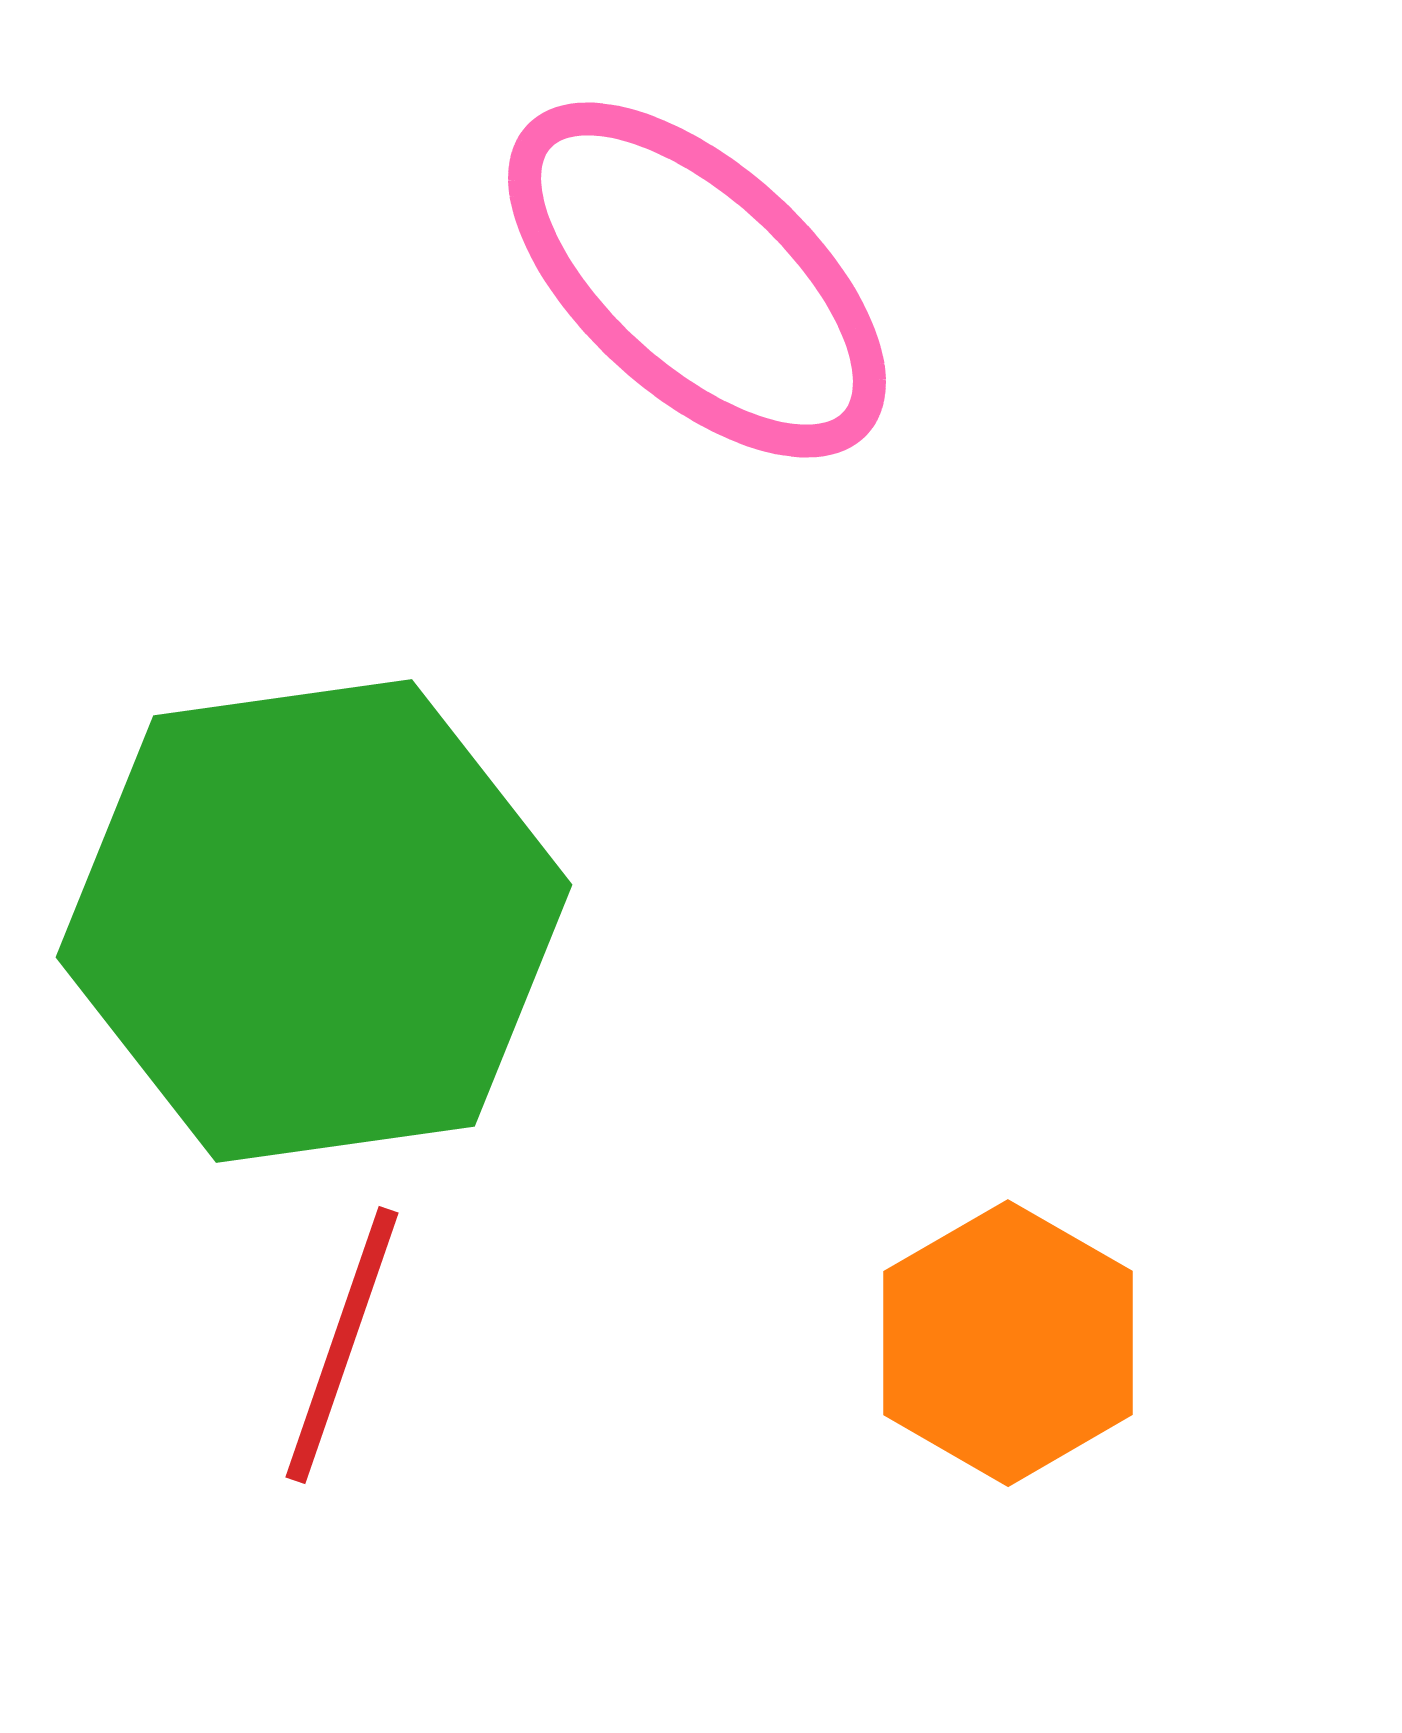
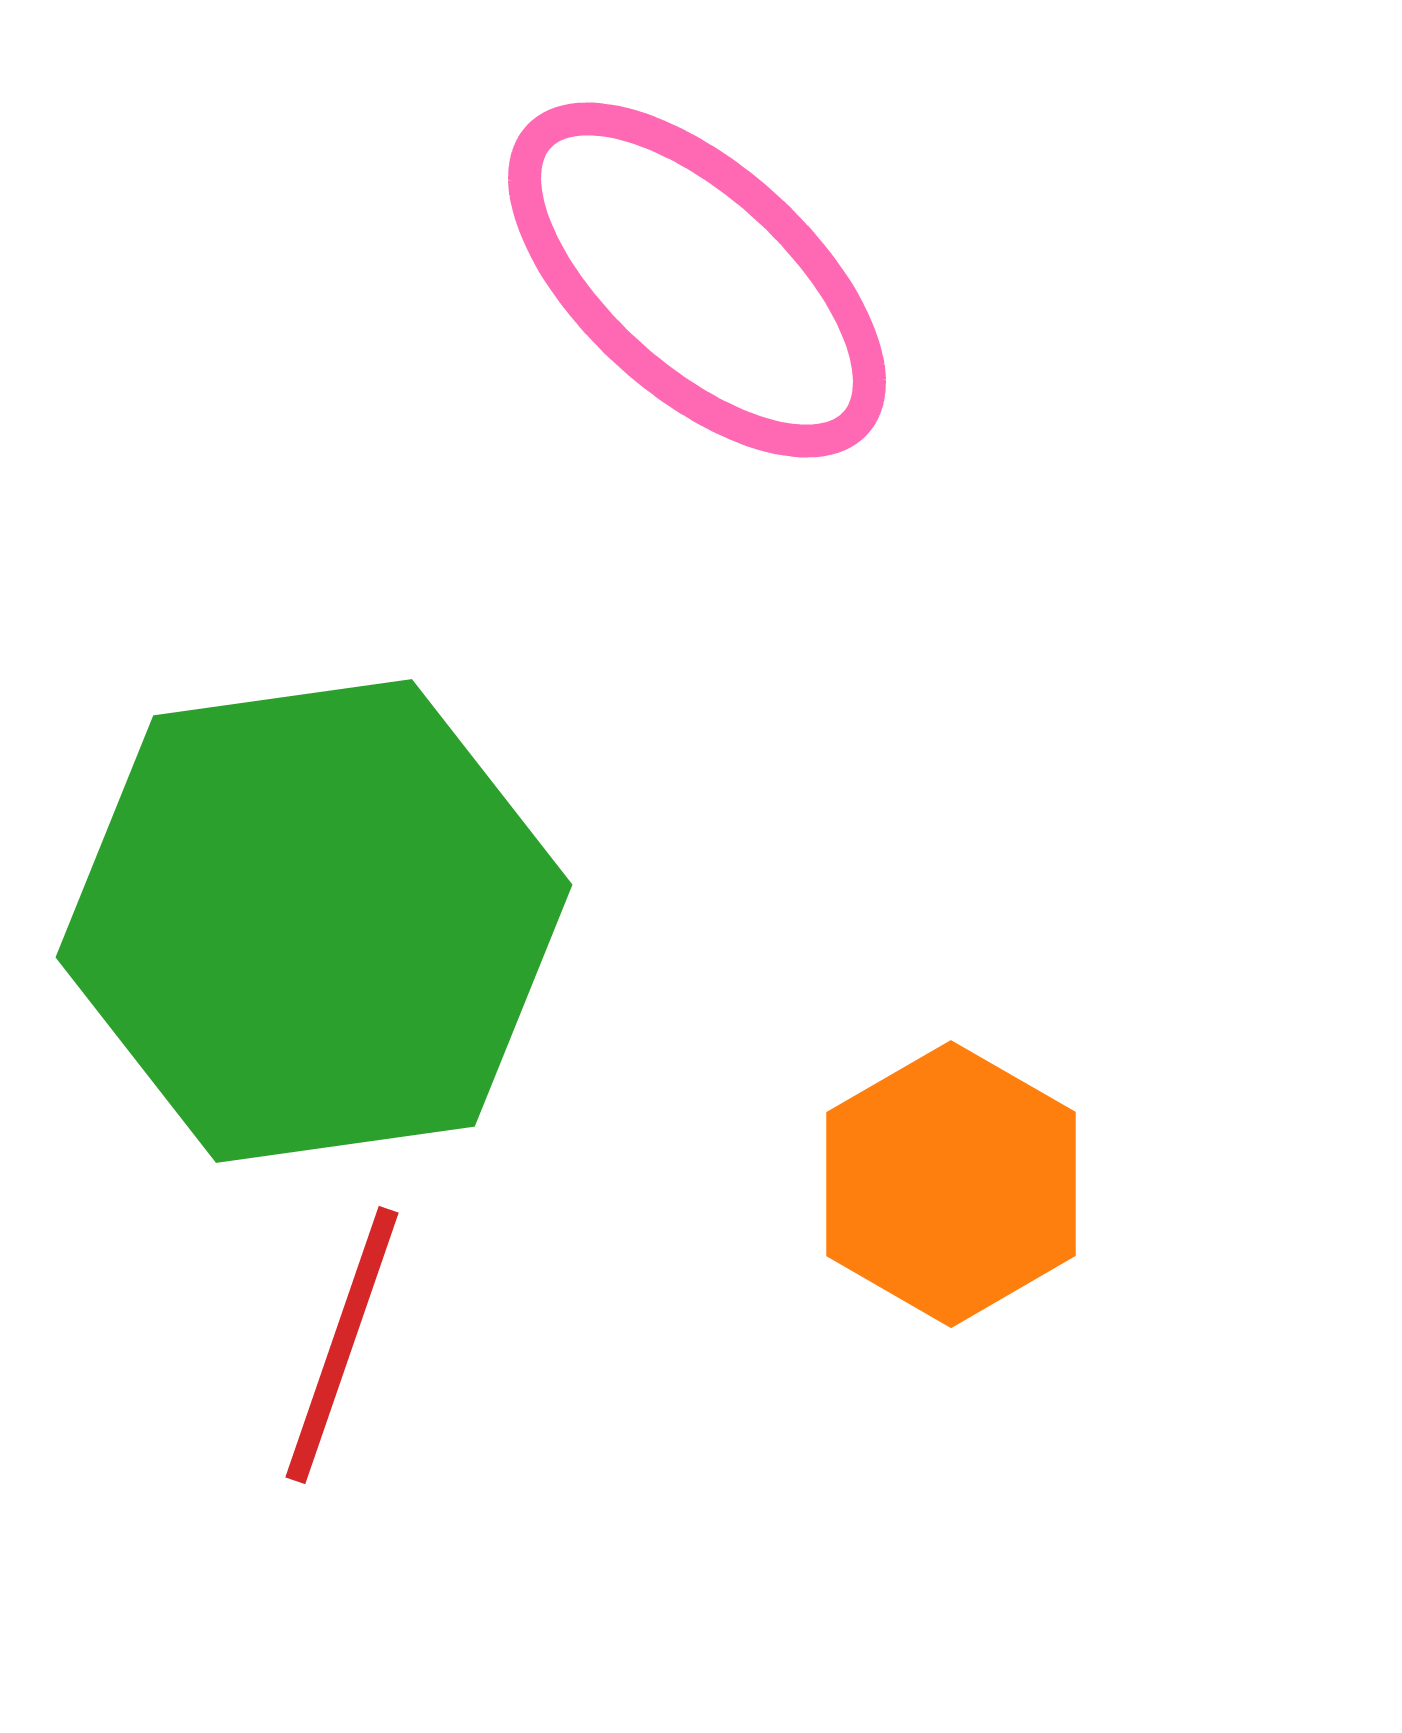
orange hexagon: moved 57 px left, 159 px up
